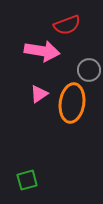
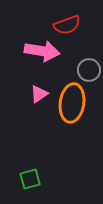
green square: moved 3 px right, 1 px up
